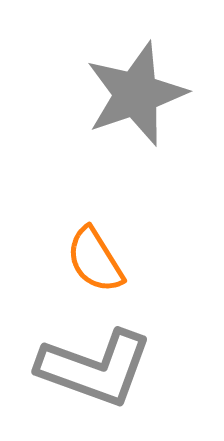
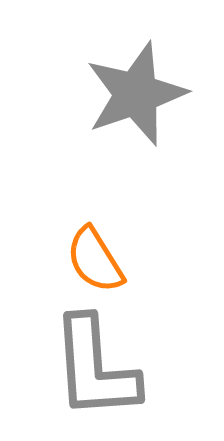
gray L-shape: rotated 66 degrees clockwise
